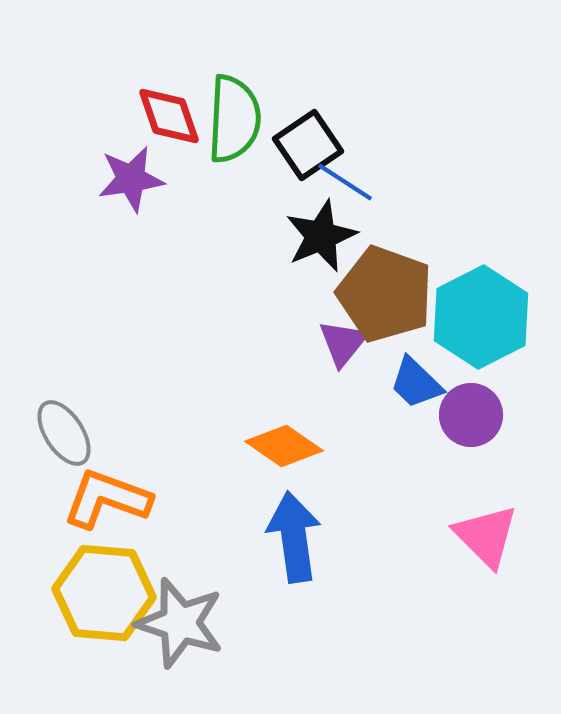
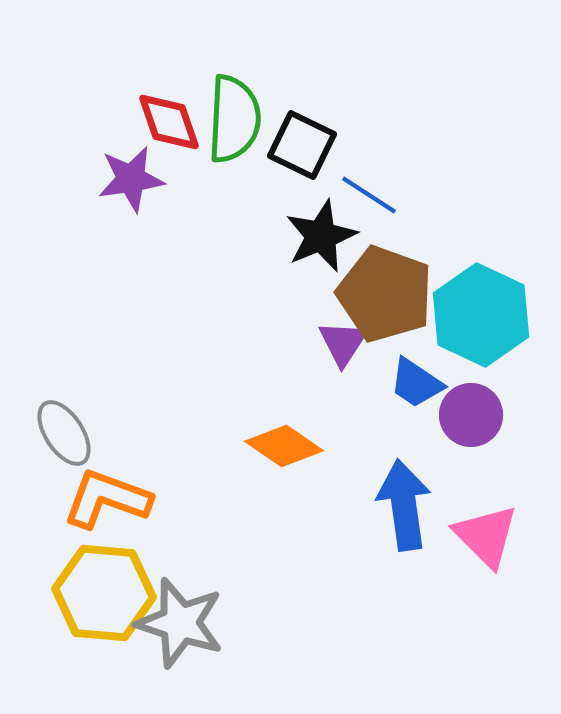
red diamond: moved 6 px down
black square: moved 6 px left; rotated 30 degrees counterclockwise
blue line: moved 24 px right, 13 px down
cyan hexagon: moved 2 px up; rotated 8 degrees counterclockwise
purple triangle: rotated 6 degrees counterclockwise
blue trapezoid: rotated 10 degrees counterclockwise
blue arrow: moved 110 px right, 32 px up
